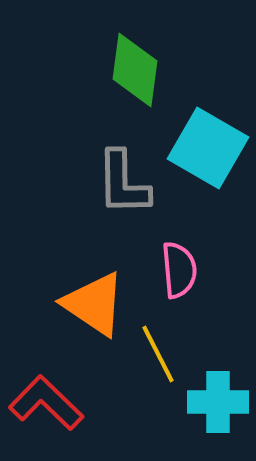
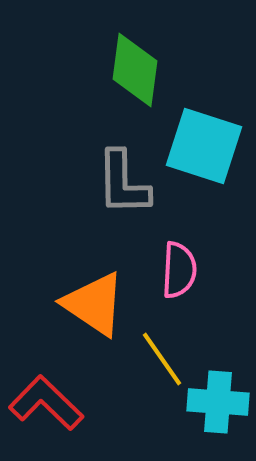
cyan square: moved 4 px left, 2 px up; rotated 12 degrees counterclockwise
pink semicircle: rotated 8 degrees clockwise
yellow line: moved 4 px right, 5 px down; rotated 8 degrees counterclockwise
cyan cross: rotated 4 degrees clockwise
